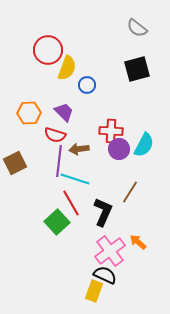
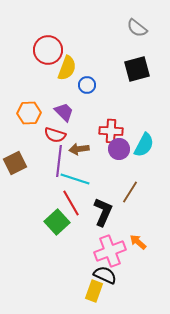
pink cross: rotated 16 degrees clockwise
